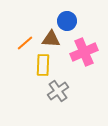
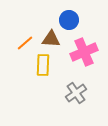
blue circle: moved 2 px right, 1 px up
gray cross: moved 18 px right, 2 px down
